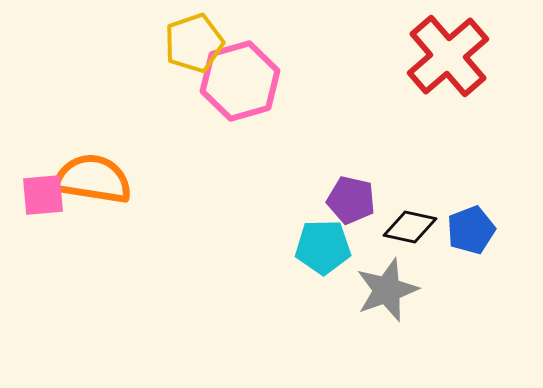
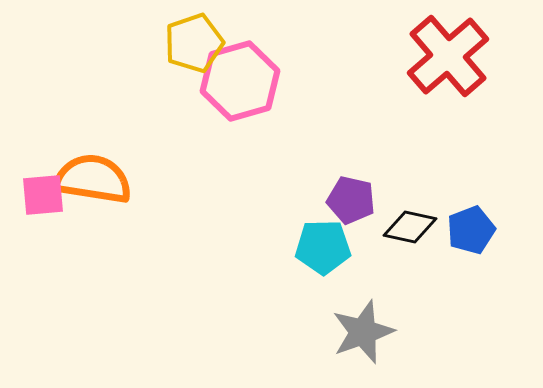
gray star: moved 24 px left, 42 px down
